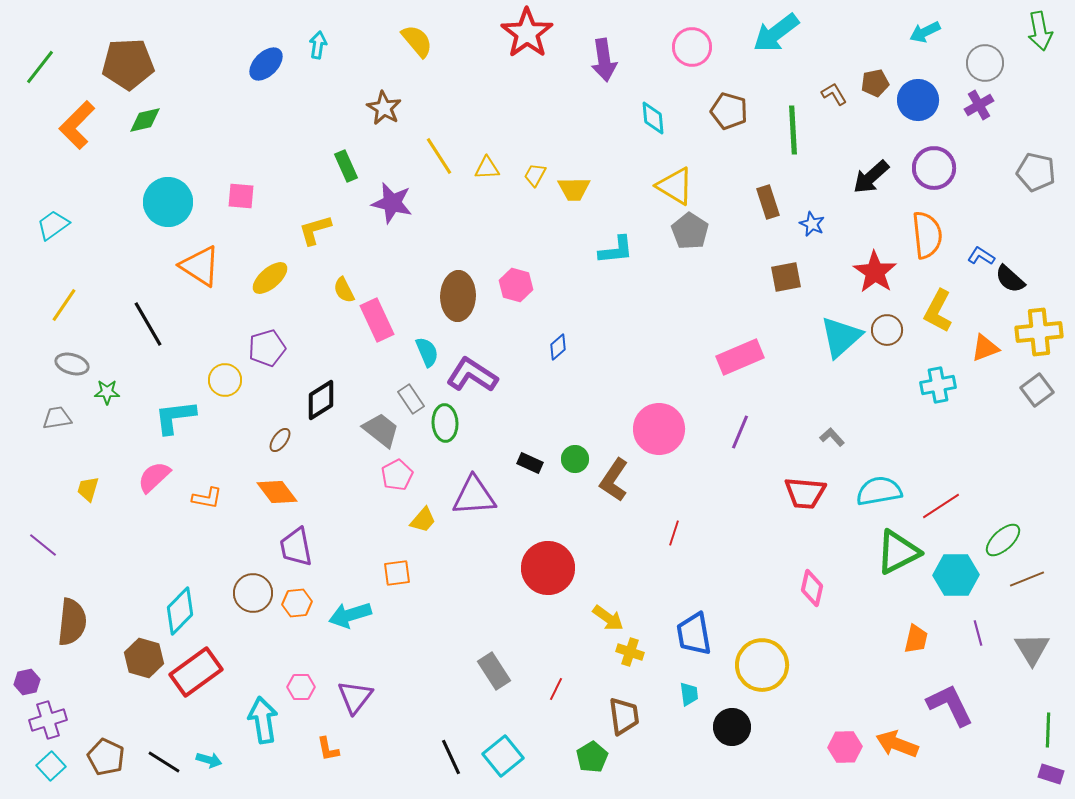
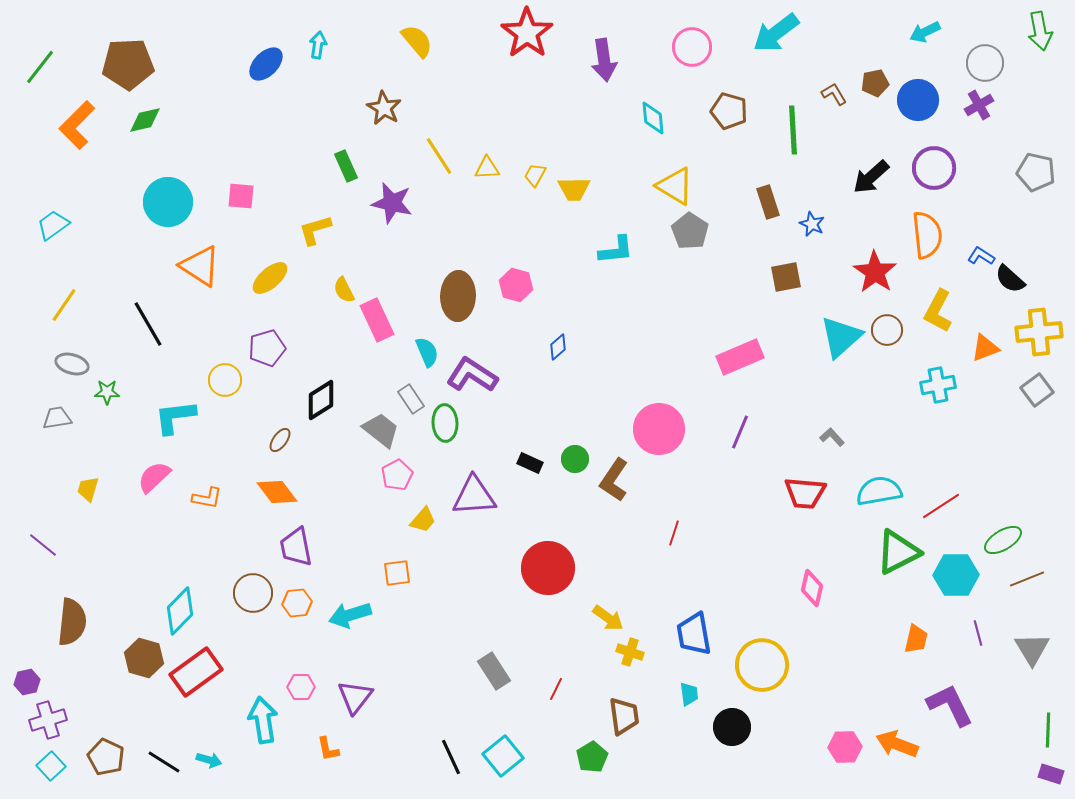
green ellipse at (1003, 540): rotated 12 degrees clockwise
